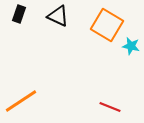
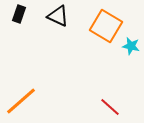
orange square: moved 1 px left, 1 px down
orange line: rotated 8 degrees counterclockwise
red line: rotated 20 degrees clockwise
